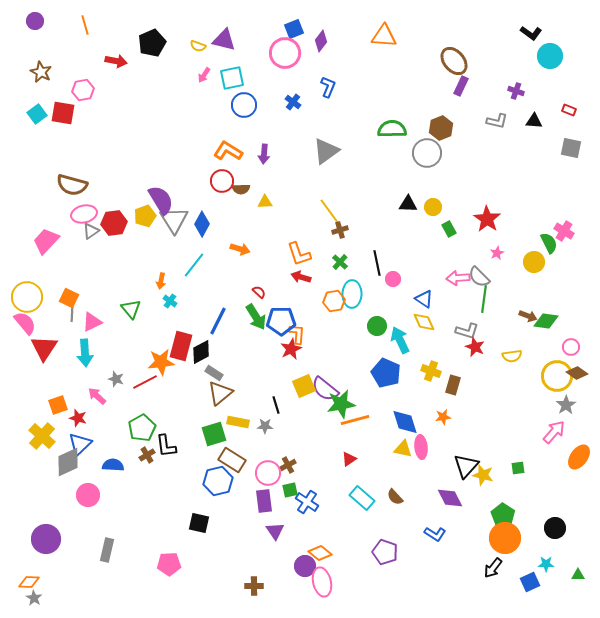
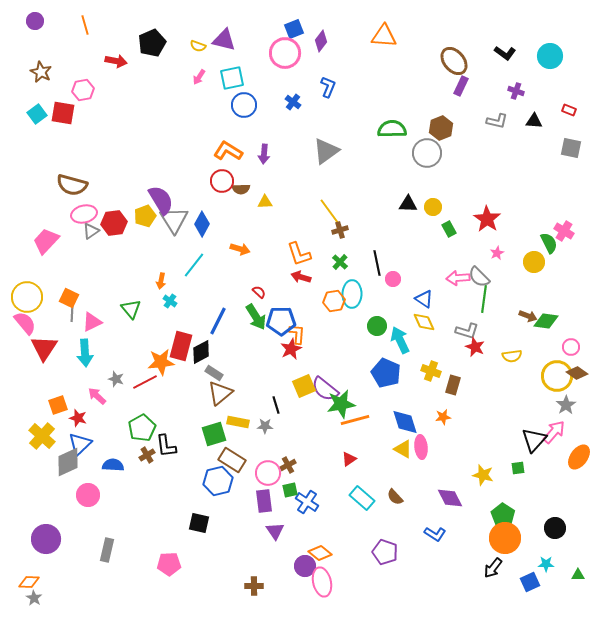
black L-shape at (531, 33): moved 26 px left, 20 px down
pink arrow at (204, 75): moved 5 px left, 2 px down
yellow triangle at (403, 449): rotated 18 degrees clockwise
black triangle at (466, 466): moved 68 px right, 26 px up
